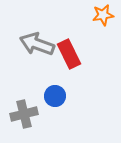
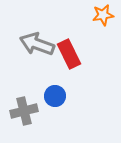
gray cross: moved 3 px up
